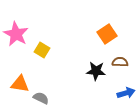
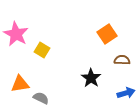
brown semicircle: moved 2 px right, 2 px up
black star: moved 5 px left, 7 px down; rotated 30 degrees clockwise
orange triangle: rotated 18 degrees counterclockwise
